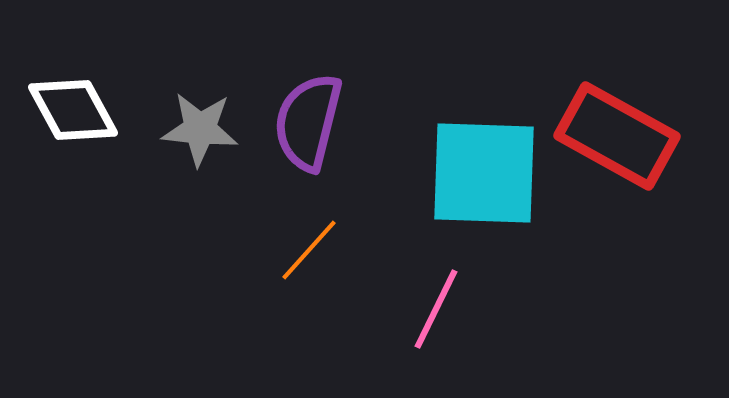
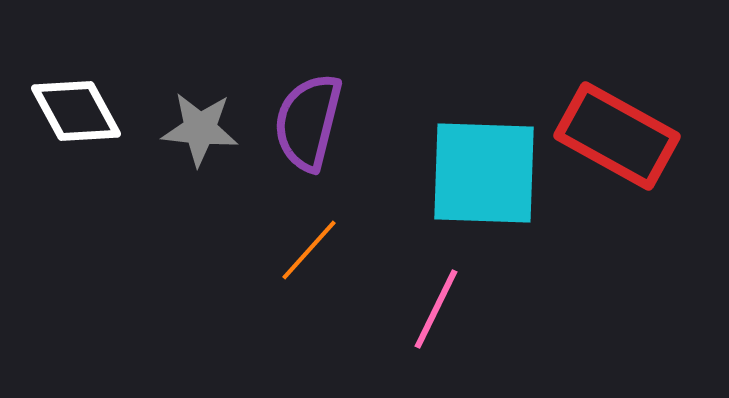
white diamond: moved 3 px right, 1 px down
